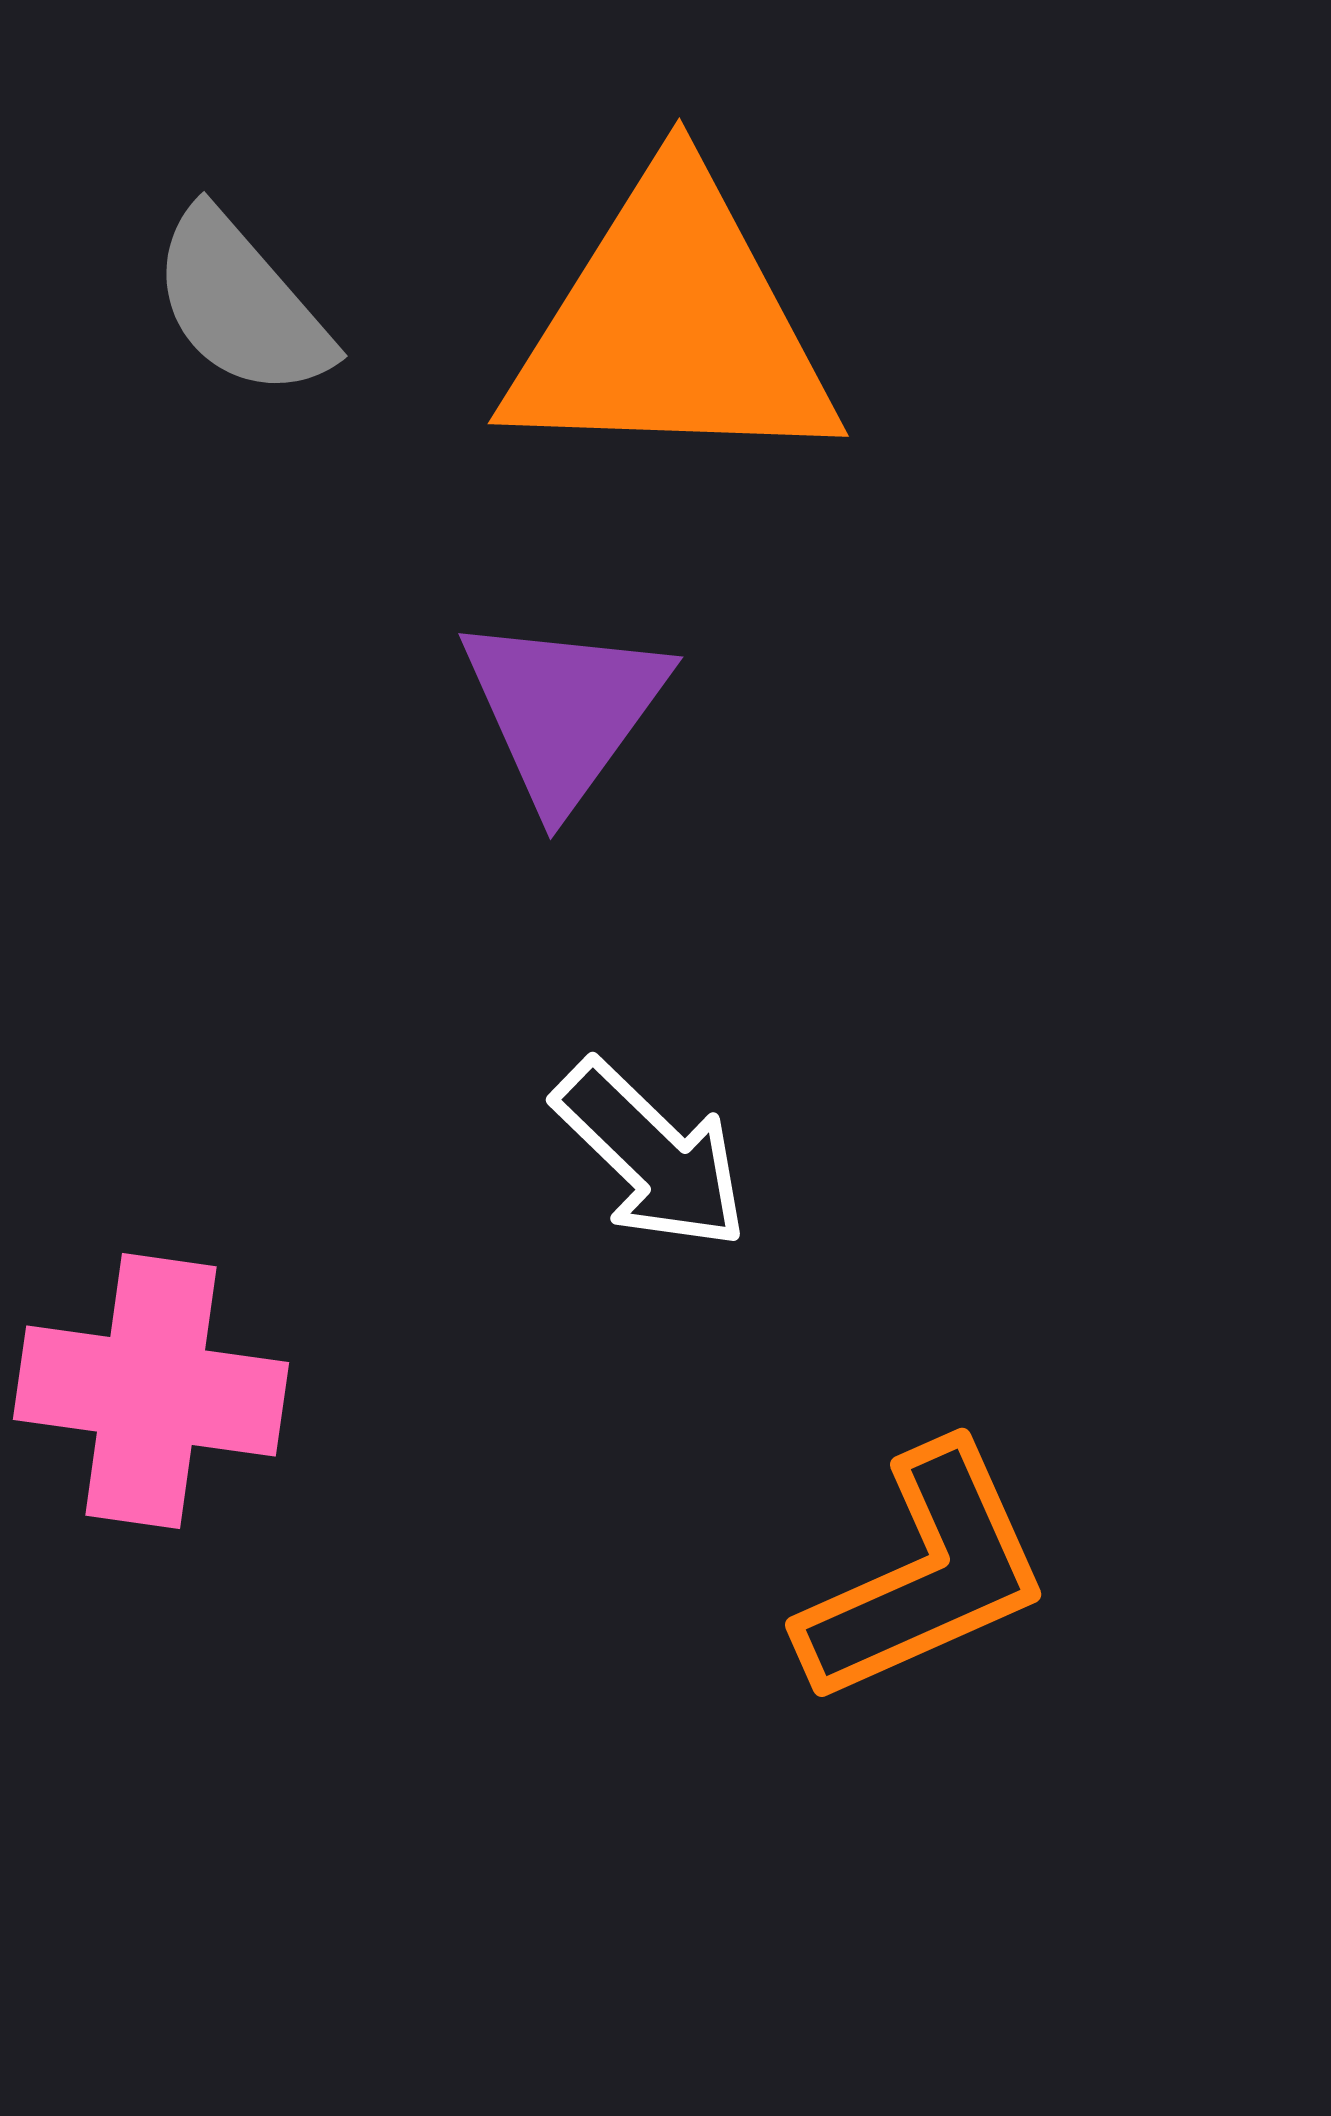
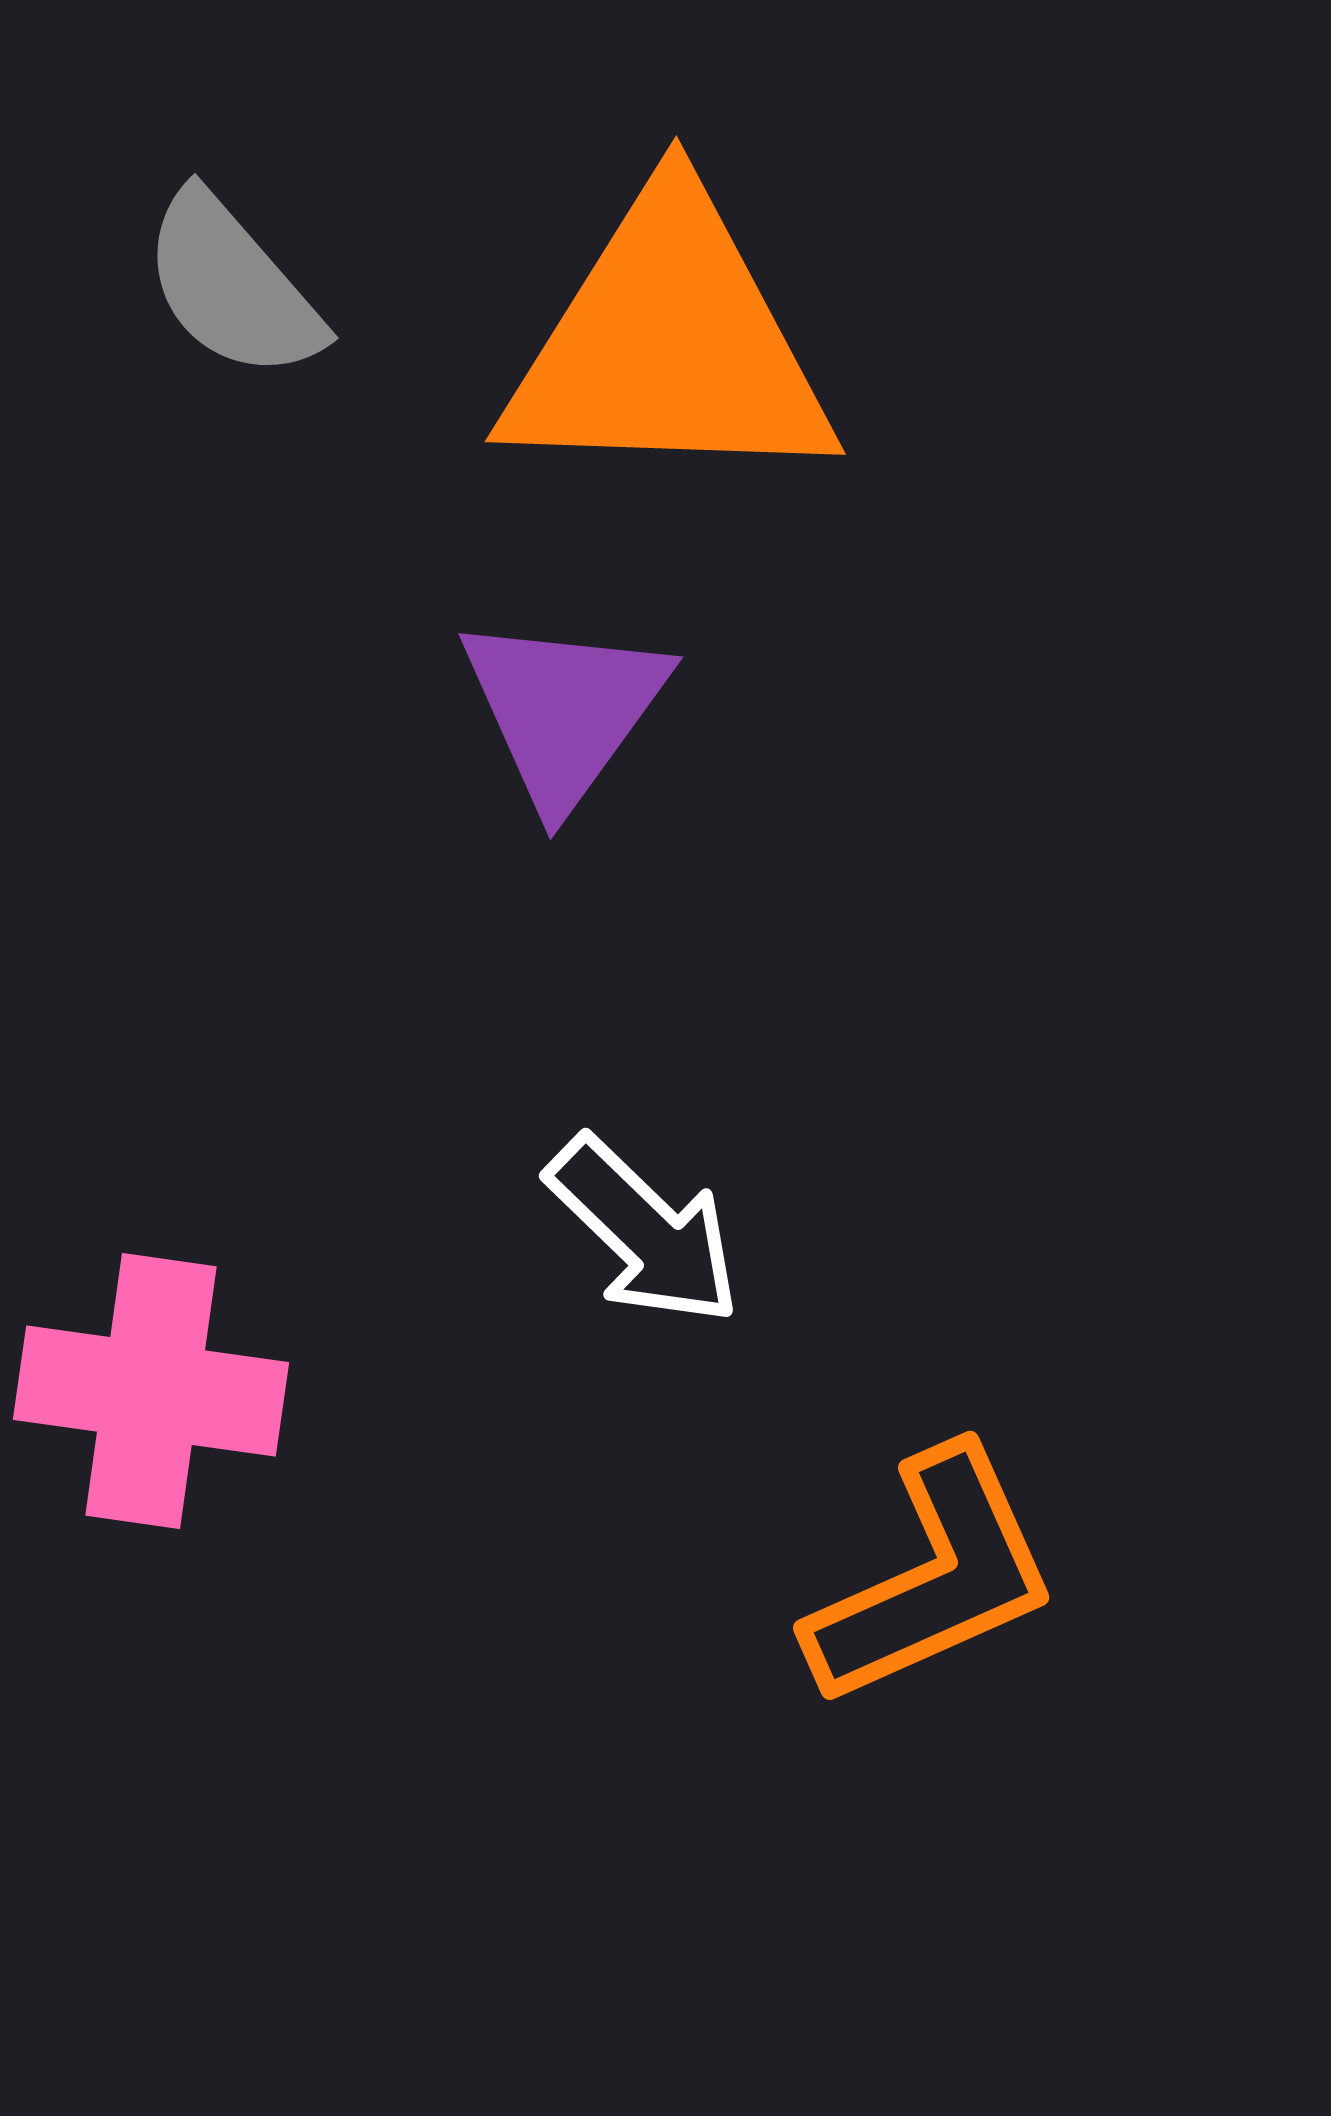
gray semicircle: moved 9 px left, 18 px up
orange triangle: moved 3 px left, 18 px down
white arrow: moved 7 px left, 76 px down
orange L-shape: moved 8 px right, 3 px down
